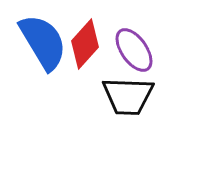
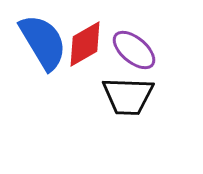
red diamond: rotated 18 degrees clockwise
purple ellipse: rotated 15 degrees counterclockwise
